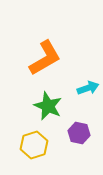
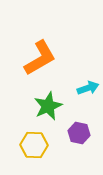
orange L-shape: moved 5 px left
green star: rotated 24 degrees clockwise
yellow hexagon: rotated 20 degrees clockwise
